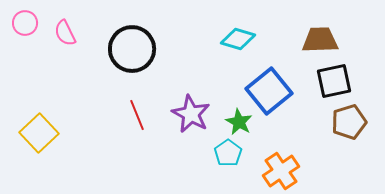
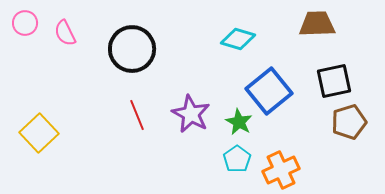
brown trapezoid: moved 3 px left, 16 px up
cyan pentagon: moved 9 px right, 6 px down
orange cross: moved 1 px up; rotated 9 degrees clockwise
